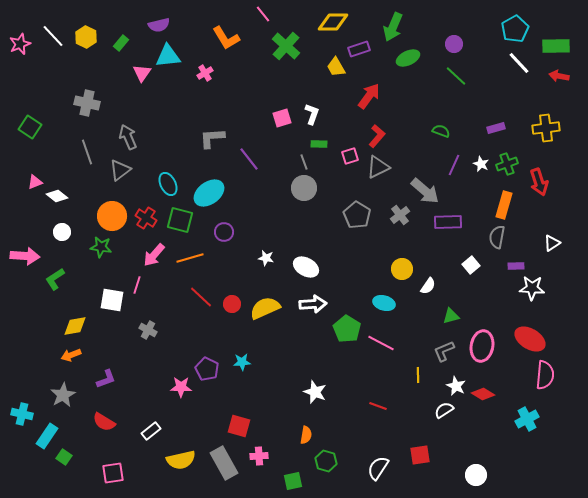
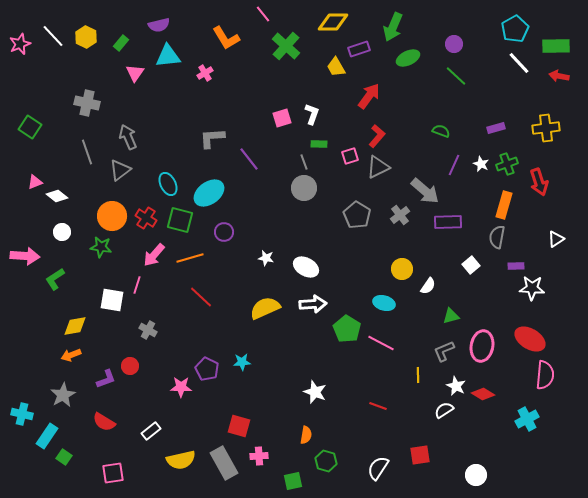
pink triangle at (142, 73): moved 7 px left
white triangle at (552, 243): moved 4 px right, 4 px up
red circle at (232, 304): moved 102 px left, 62 px down
